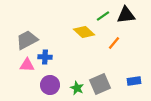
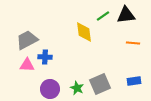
yellow diamond: rotated 40 degrees clockwise
orange line: moved 19 px right; rotated 56 degrees clockwise
purple circle: moved 4 px down
